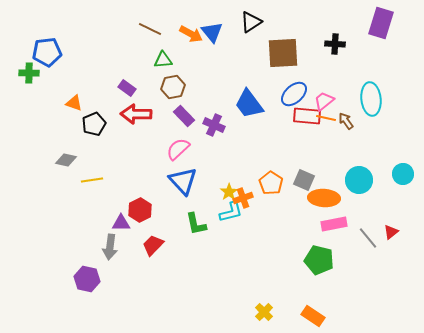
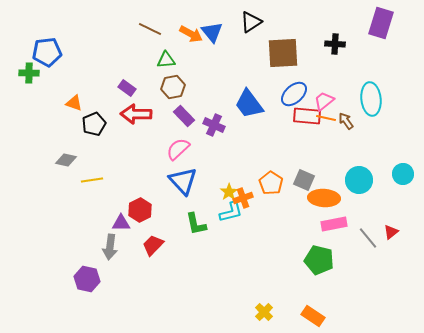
green triangle at (163, 60): moved 3 px right
